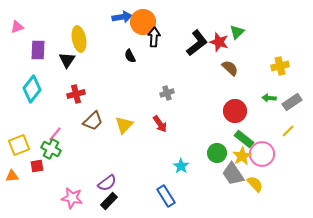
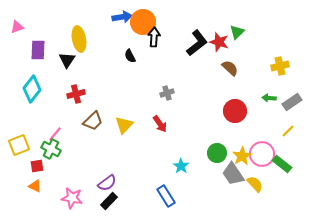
green rectangle: moved 38 px right, 25 px down
orange triangle: moved 23 px right, 10 px down; rotated 32 degrees clockwise
